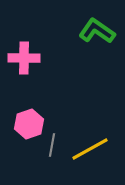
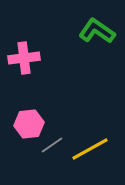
pink cross: rotated 8 degrees counterclockwise
pink hexagon: rotated 12 degrees clockwise
gray line: rotated 45 degrees clockwise
